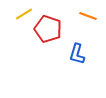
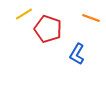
orange line: moved 3 px right, 2 px down
blue L-shape: rotated 15 degrees clockwise
